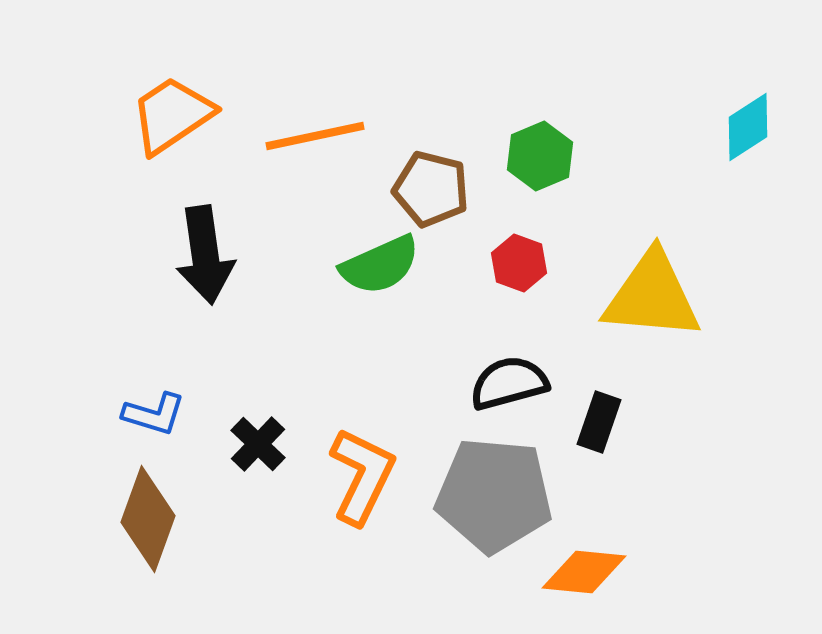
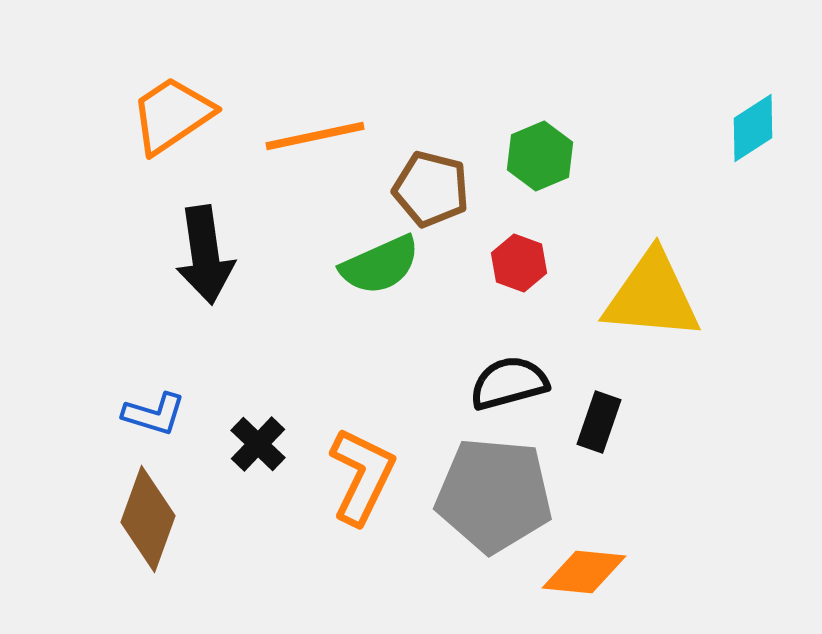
cyan diamond: moved 5 px right, 1 px down
